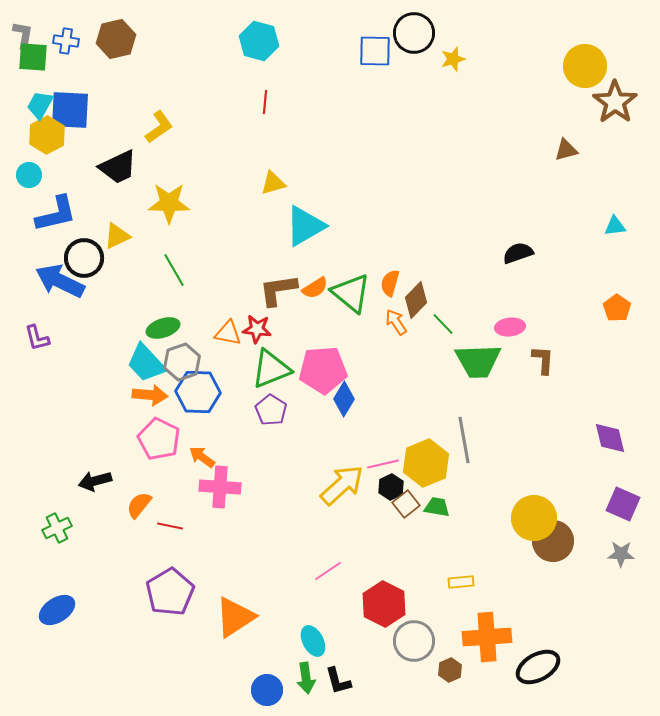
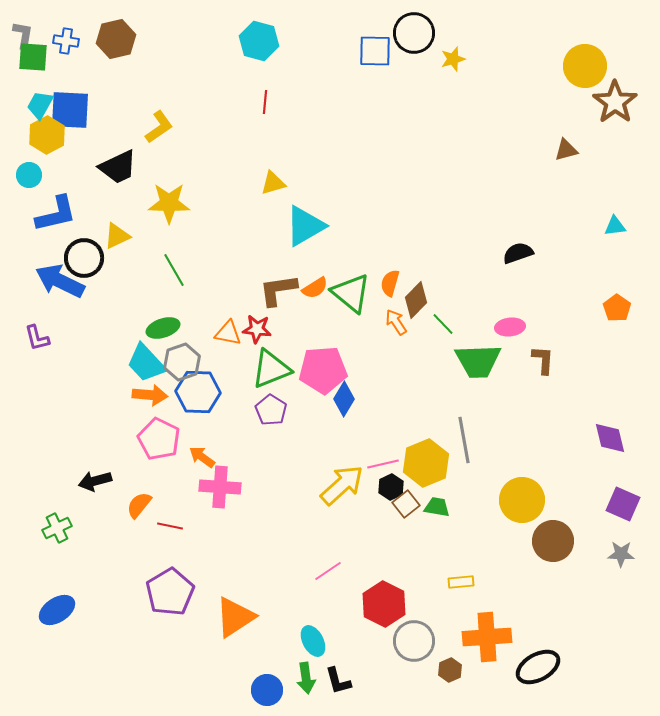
yellow circle at (534, 518): moved 12 px left, 18 px up
